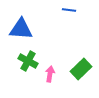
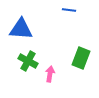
green rectangle: moved 11 px up; rotated 25 degrees counterclockwise
